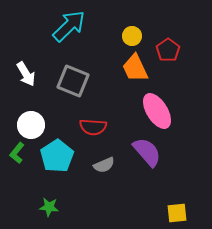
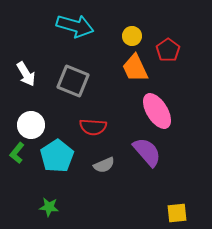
cyan arrow: moved 6 px right; rotated 60 degrees clockwise
